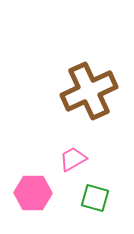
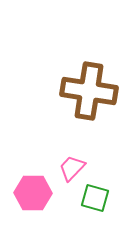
brown cross: rotated 34 degrees clockwise
pink trapezoid: moved 1 px left, 9 px down; rotated 16 degrees counterclockwise
